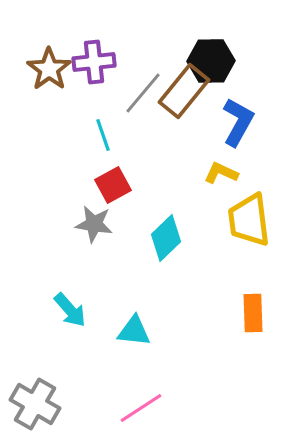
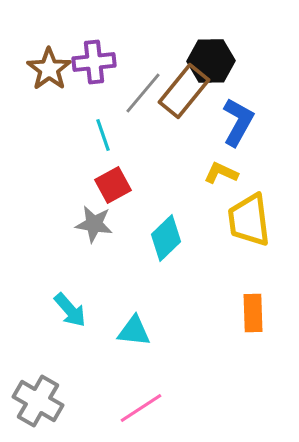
gray cross: moved 3 px right, 3 px up
